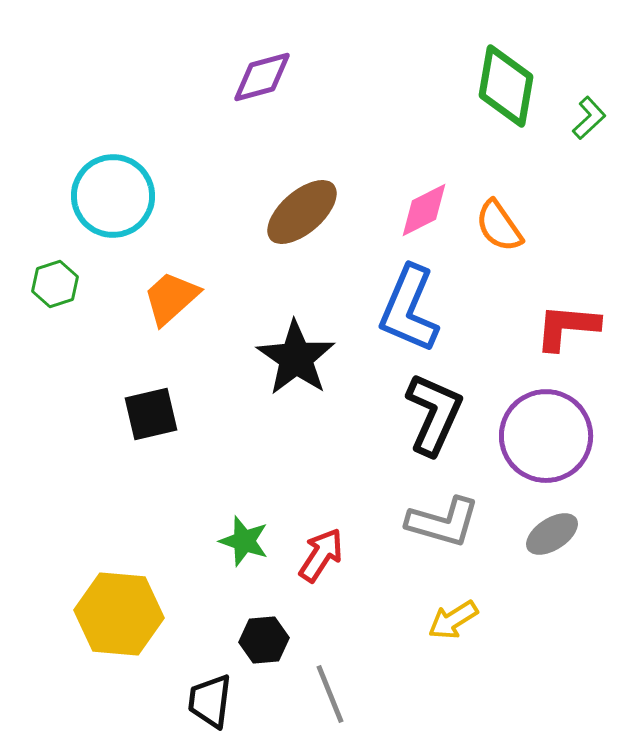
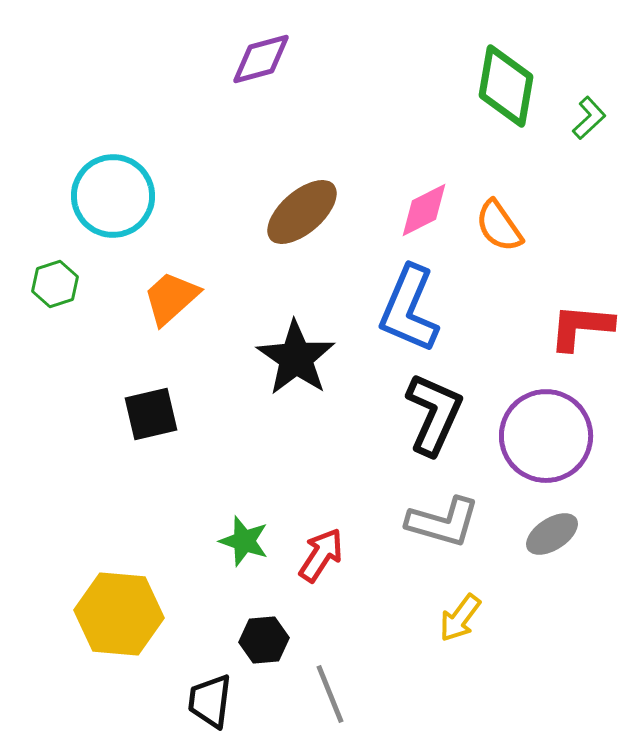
purple diamond: moved 1 px left, 18 px up
red L-shape: moved 14 px right
yellow arrow: moved 7 px right, 2 px up; rotated 21 degrees counterclockwise
